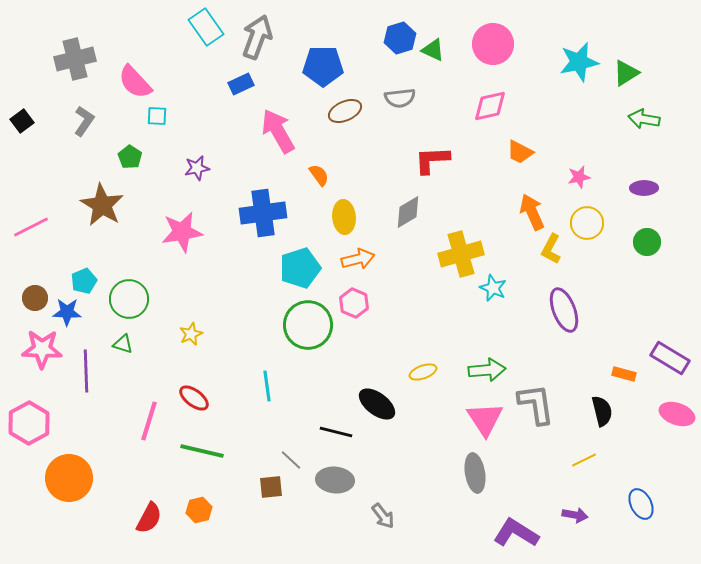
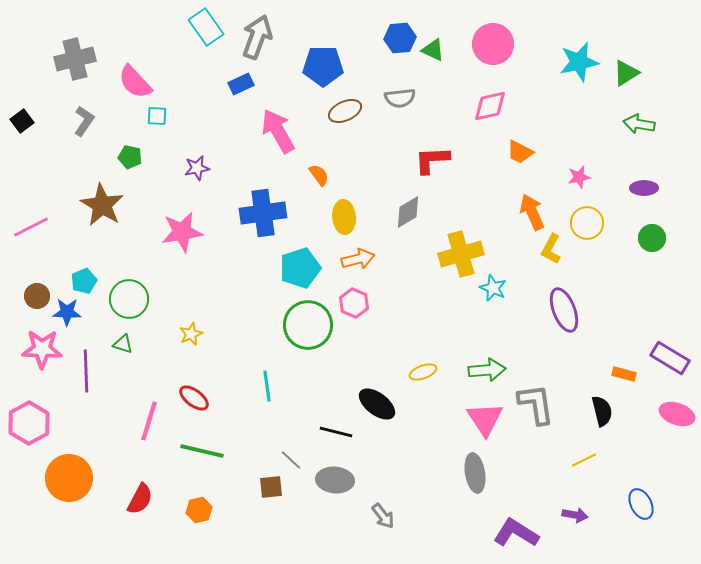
blue hexagon at (400, 38): rotated 12 degrees clockwise
green arrow at (644, 119): moved 5 px left, 5 px down
green pentagon at (130, 157): rotated 20 degrees counterclockwise
green circle at (647, 242): moved 5 px right, 4 px up
brown circle at (35, 298): moved 2 px right, 2 px up
red semicircle at (149, 518): moved 9 px left, 19 px up
